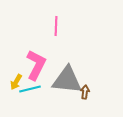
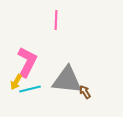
pink line: moved 6 px up
pink L-shape: moved 9 px left, 3 px up
brown arrow: rotated 40 degrees counterclockwise
